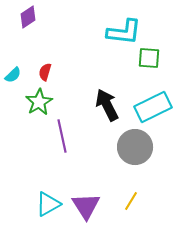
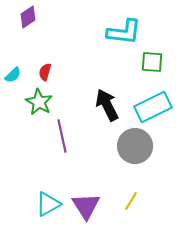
green square: moved 3 px right, 4 px down
green star: rotated 12 degrees counterclockwise
gray circle: moved 1 px up
